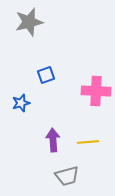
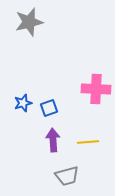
blue square: moved 3 px right, 33 px down
pink cross: moved 2 px up
blue star: moved 2 px right
